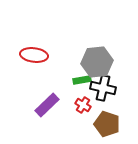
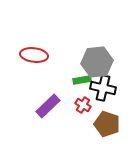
purple rectangle: moved 1 px right, 1 px down
